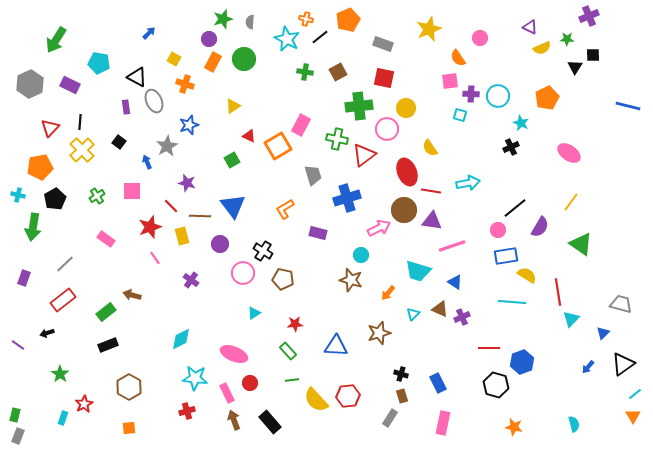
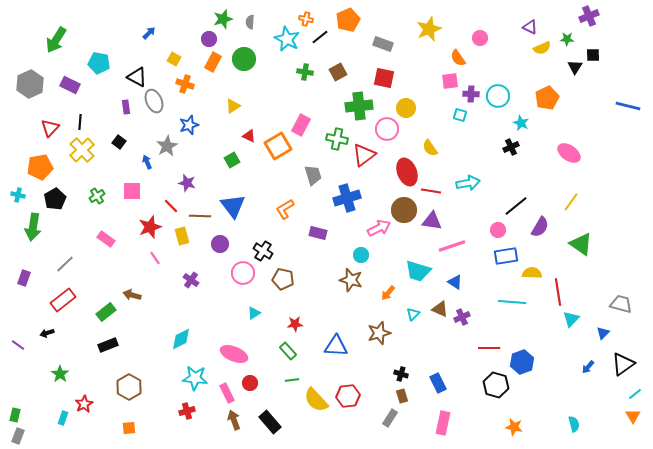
black line at (515, 208): moved 1 px right, 2 px up
yellow semicircle at (527, 275): moved 5 px right, 2 px up; rotated 30 degrees counterclockwise
